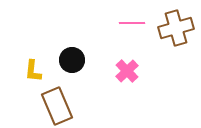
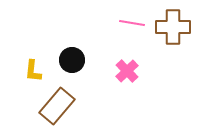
pink line: rotated 10 degrees clockwise
brown cross: moved 3 px left, 1 px up; rotated 16 degrees clockwise
brown rectangle: rotated 63 degrees clockwise
